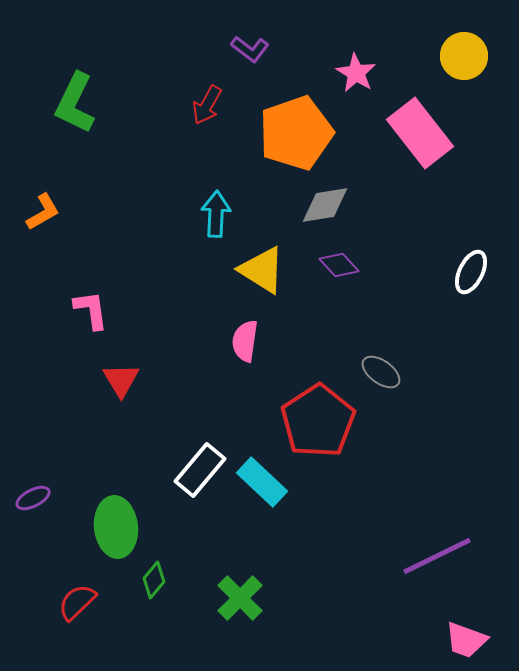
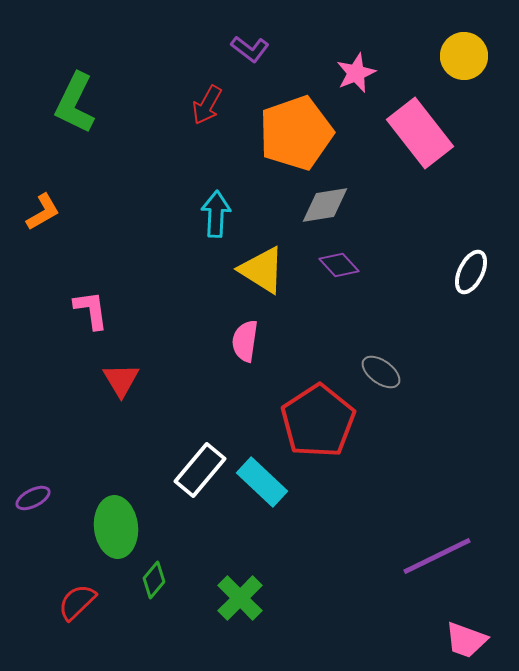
pink star: rotated 18 degrees clockwise
